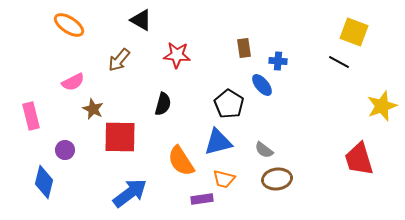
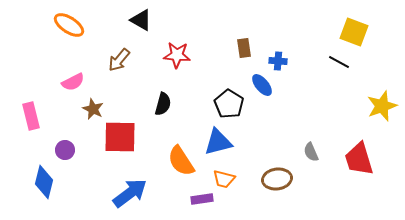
gray semicircle: moved 47 px right, 2 px down; rotated 30 degrees clockwise
